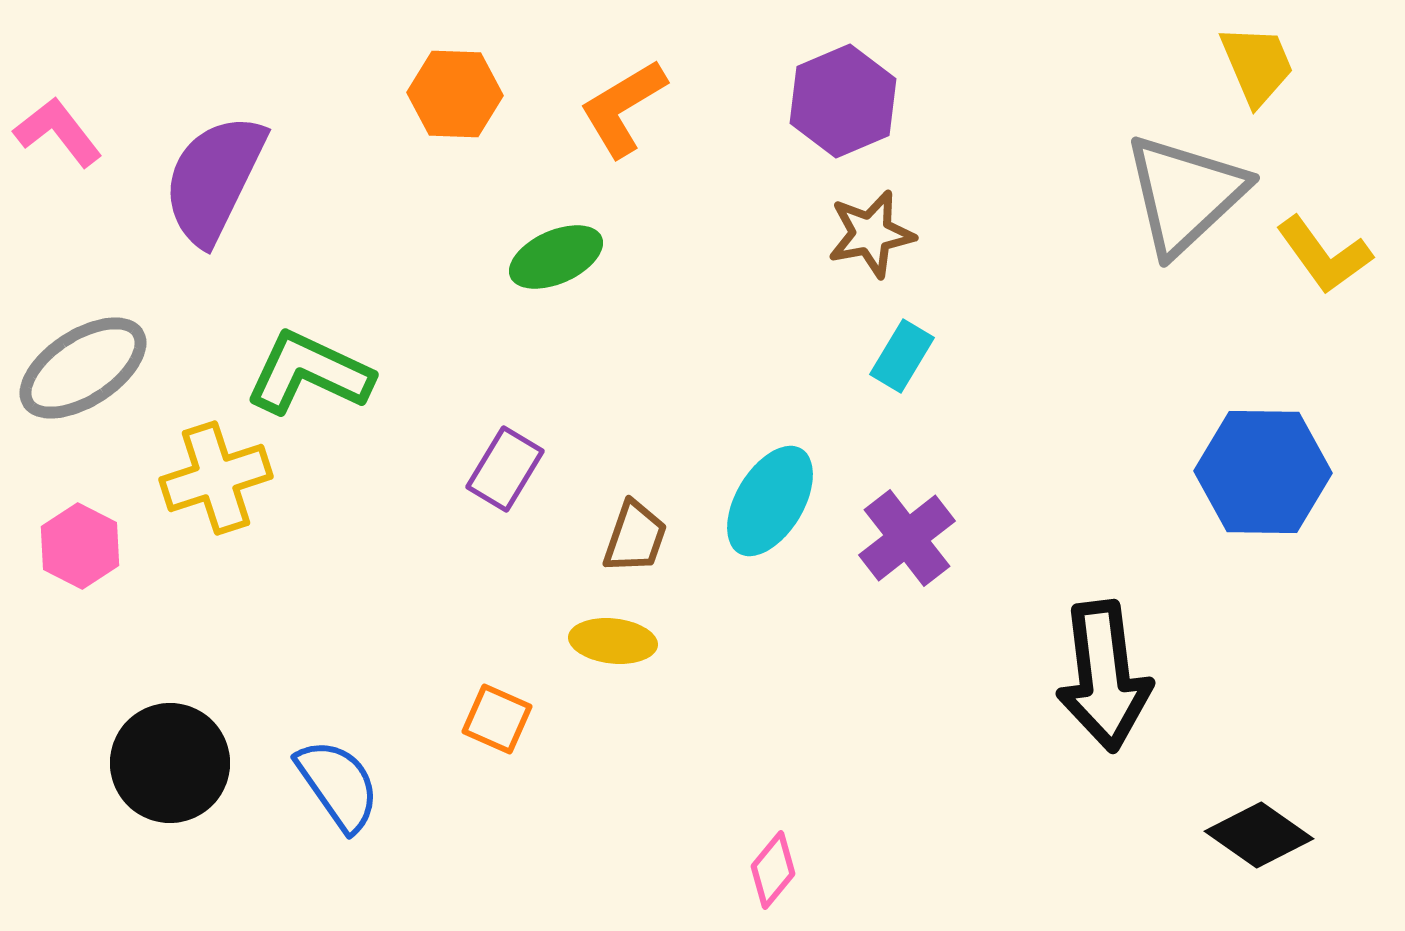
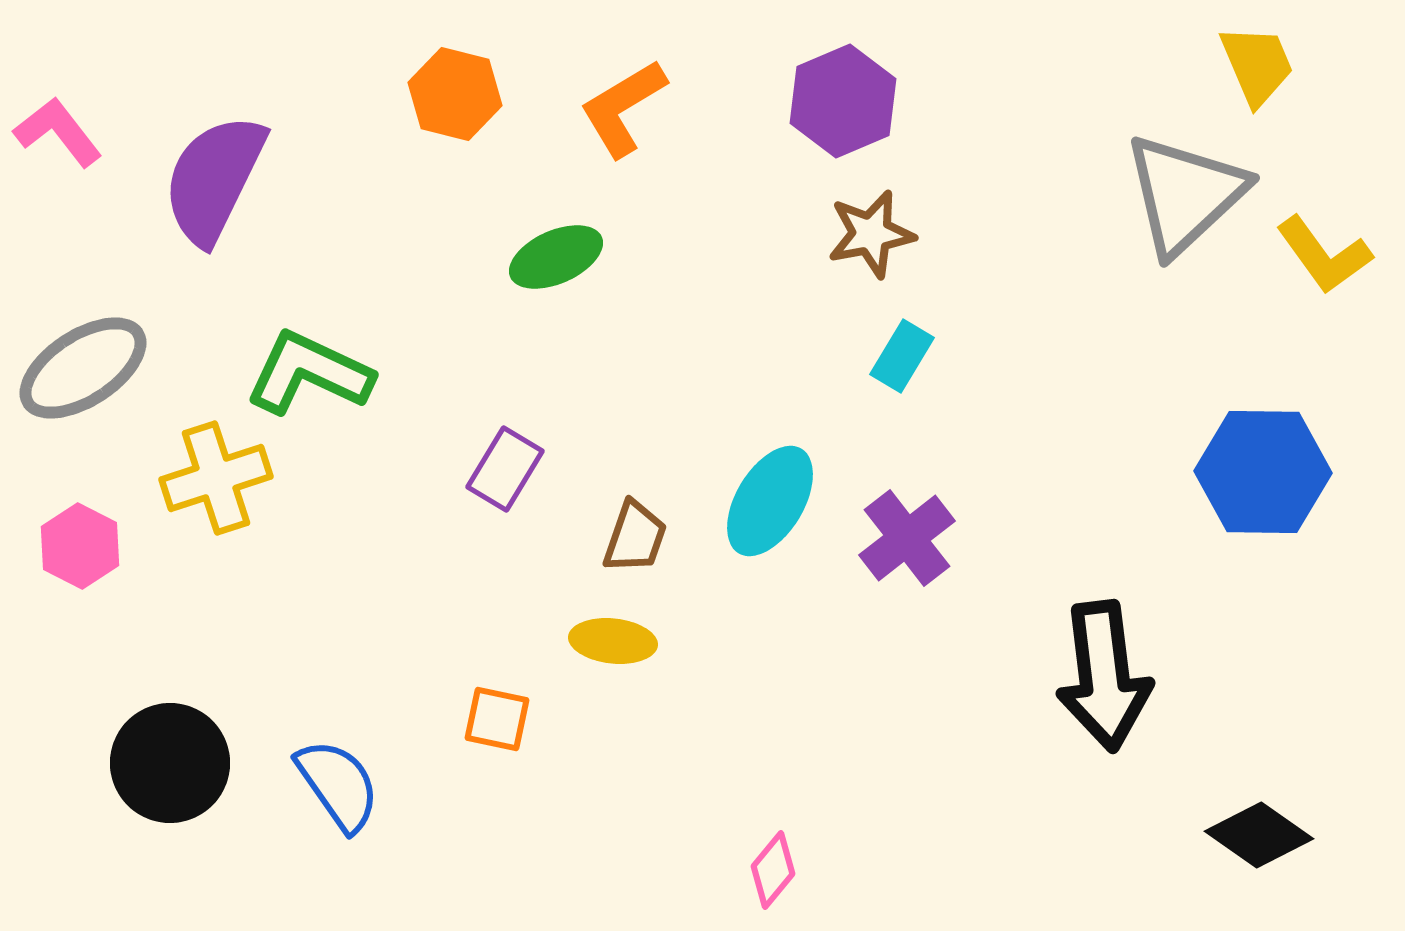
orange hexagon: rotated 12 degrees clockwise
orange square: rotated 12 degrees counterclockwise
